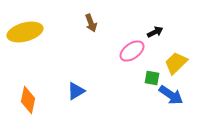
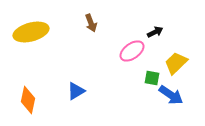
yellow ellipse: moved 6 px right
